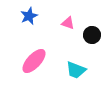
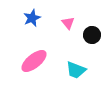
blue star: moved 3 px right, 2 px down
pink triangle: rotated 32 degrees clockwise
pink ellipse: rotated 8 degrees clockwise
